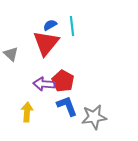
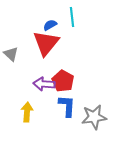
cyan line: moved 9 px up
blue L-shape: rotated 25 degrees clockwise
